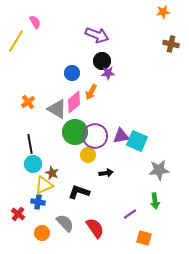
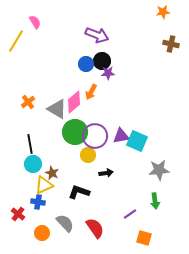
blue circle: moved 14 px right, 9 px up
